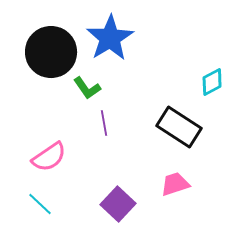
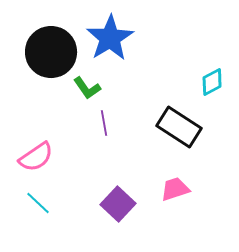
pink semicircle: moved 13 px left
pink trapezoid: moved 5 px down
cyan line: moved 2 px left, 1 px up
